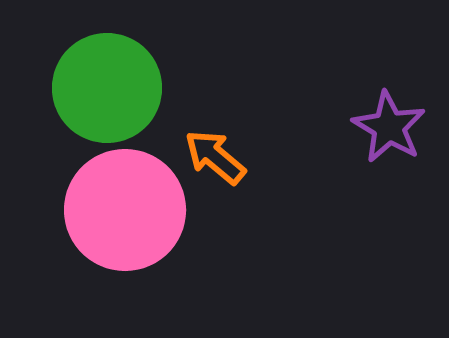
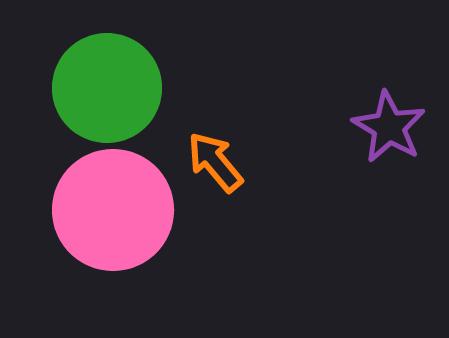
orange arrow: moved 5 px down; rotated 10 degrees clockwise
pink circle: moved 12 px left
